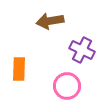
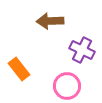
brown arrow: rotated 8 degrees clockwise
orange rectangle: rotated 40 degrees counterclockwise
